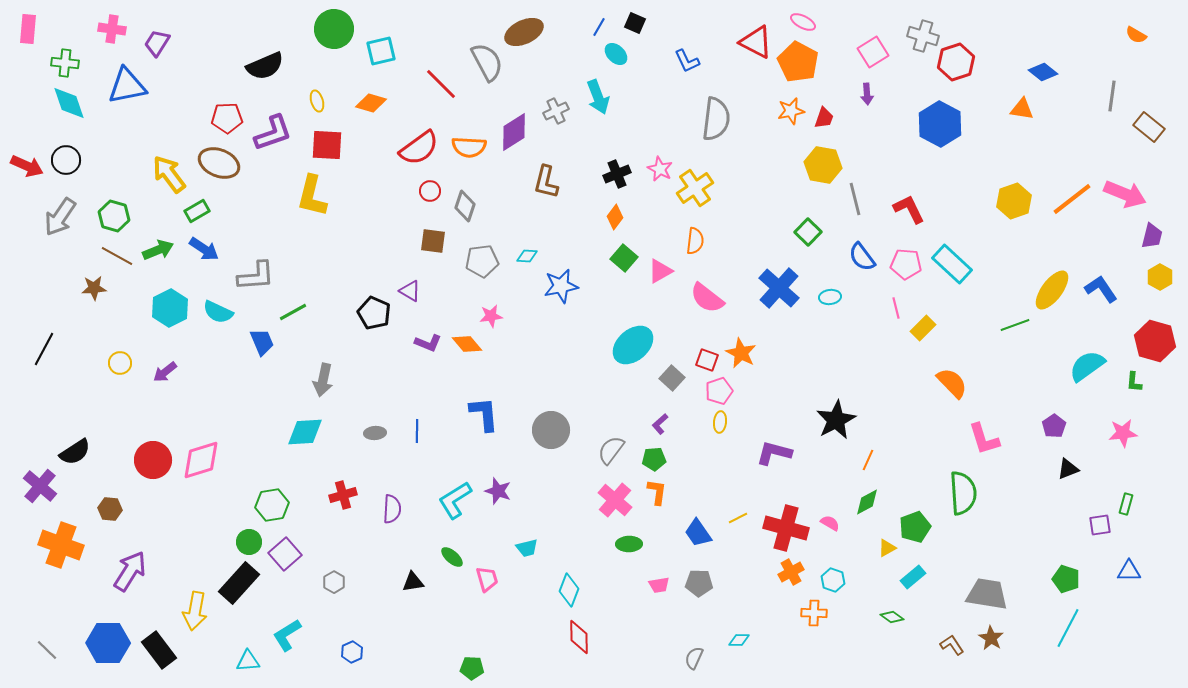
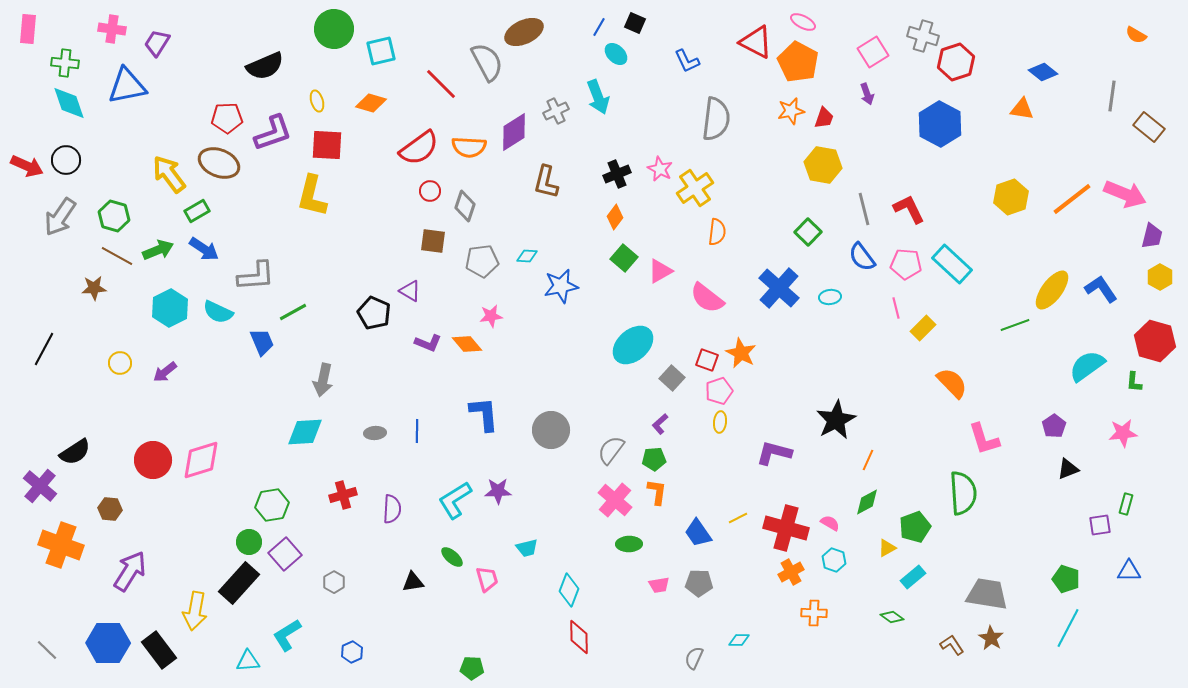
purple arrow at (867, 94): rotated 15 degrees counterclockwise
gray line at (855, 199): moved 9 px right, 10 px down
yellow hexagon at (1014, 201): moved 3 px left, 4 px up
orange semicircle at (695, 241): moved 22 px right, 9 px up
purple star at (498, 491): rotated 20 degrees counterclockwise
cyan hexagon at (833, 580): moved 1 px right, 20 px up
